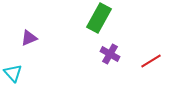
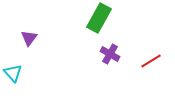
purple triangle: rotated 30 degrees counterclockwise
